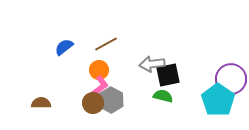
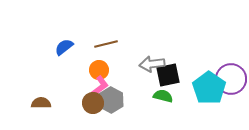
brown line: rotated 15 degrees clockwise
cyan pentagon: moved 9 px left, 12 px up
